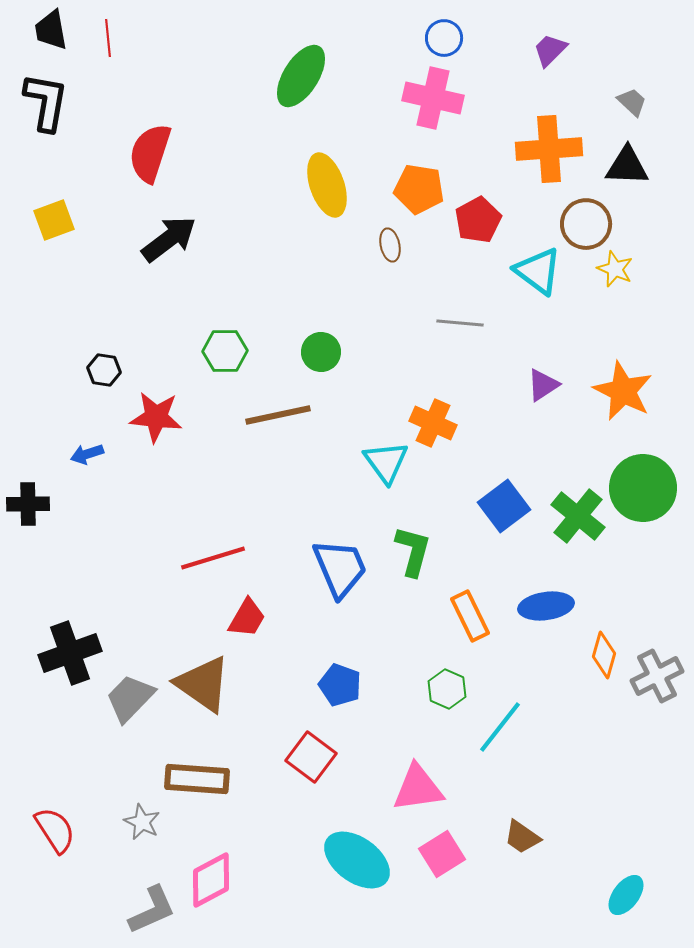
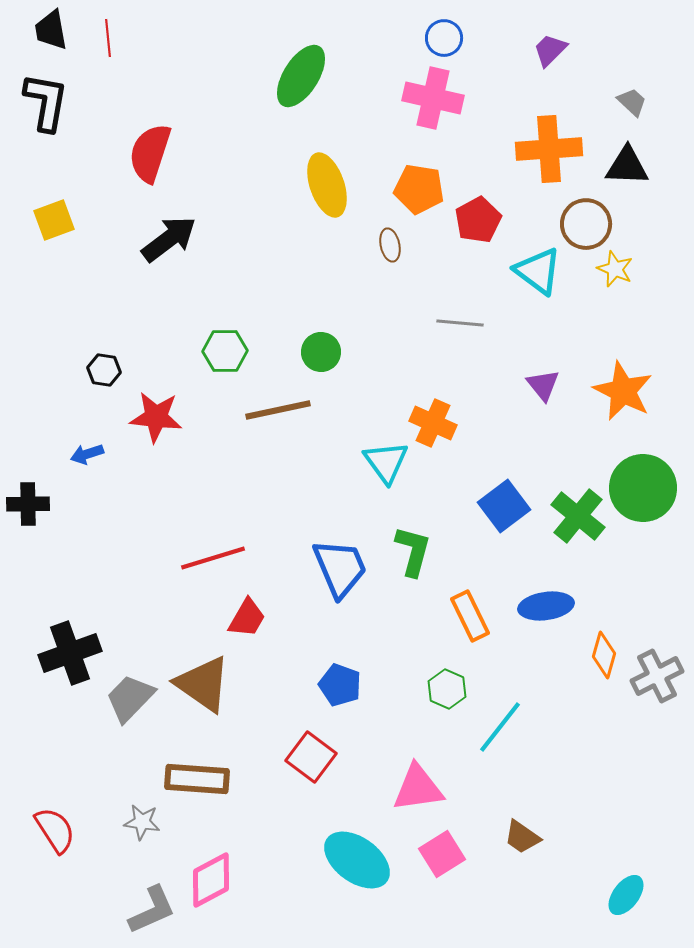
purple triangle at (543, 385): rotated 36 degrees counterclockwise
brown line at (278, 415): moved 5 px up
gray star at (142, 822): rotated 18 degrees counterclockwise
